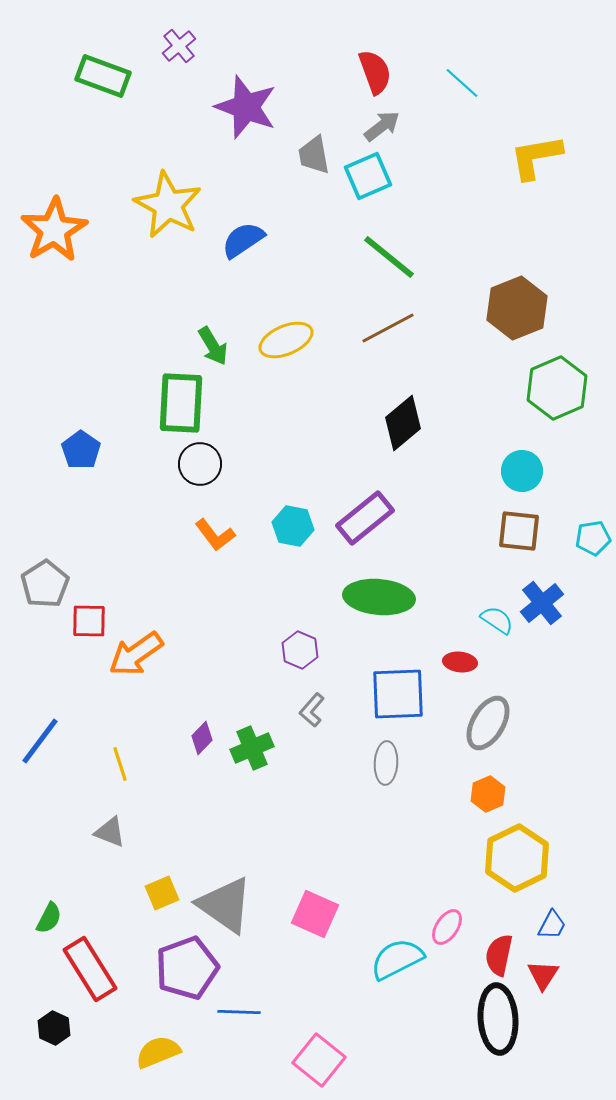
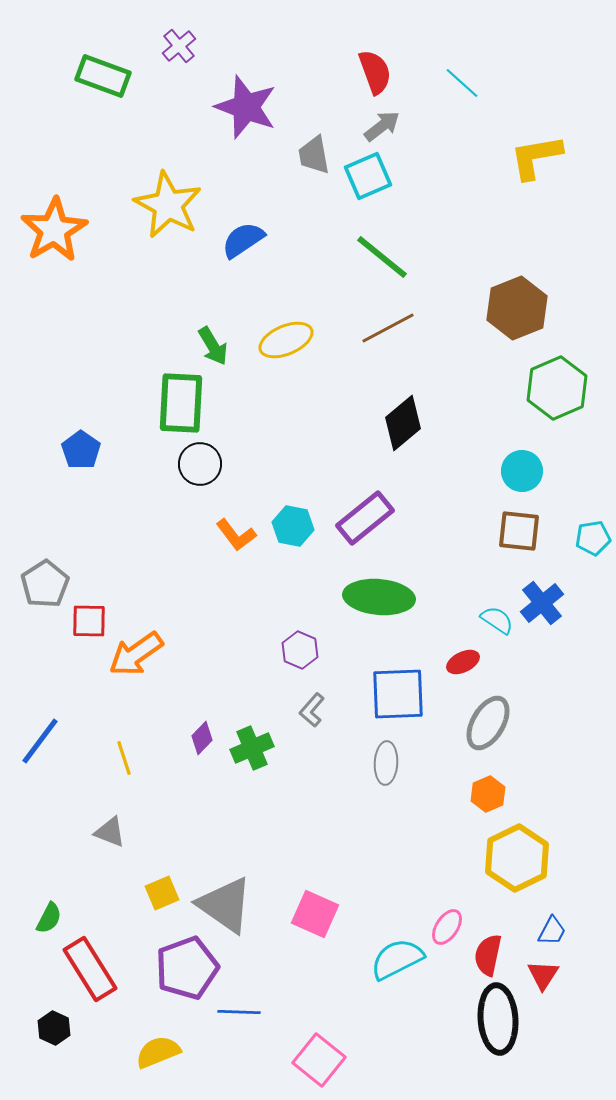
green line at (389, 257): moved 7 px left
orange L-shape at (215, 535): moved 21 px right
red ellipse at (460, 662): moved 3 px right; rotated 32 degrees counterclockwise
yellow line at (120, 764): moved 4 px right, 6 px up
blue trapezoid at (552, 925): moved 6 px down
red semicircle at (499, 955): moved 11 px left
